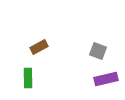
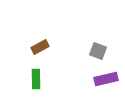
brown rectangle: moved 1 px right
green rectangle: moved 8 px right, 1 px down
